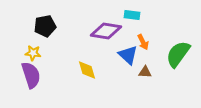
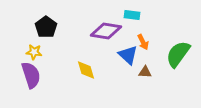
black pentagon: moved 1 px right, 1 px down; rotated 25 degrees counterclockwise
yellow star: moved 1 px right, 1 px up
yellow diamond: moved 1 px left
